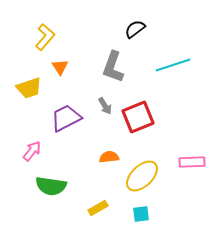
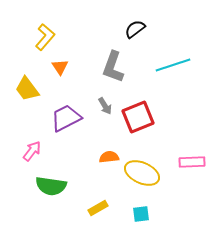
yellow trapezoid: moved 2 px left, 1 px down; rotated 72 degrees clockwise
yellow ellipse: moved 3 px up; rotated 68 degrees clockwise
